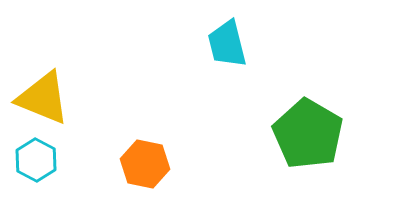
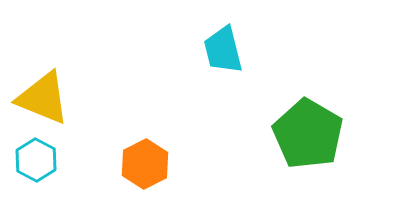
cyan trapezoid: moved 4 px left, 6 px down
orange hexagon: rotated 21 degrees clockwise
